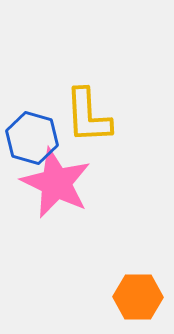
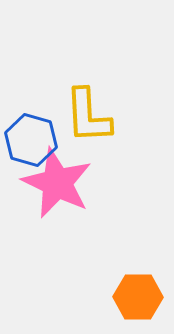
blue hexagon: moved 1 px left, 2 px down
pink star: moved 1 px right
